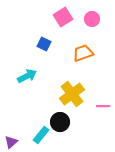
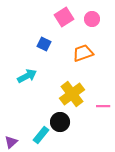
pink square: moved 1 px right
